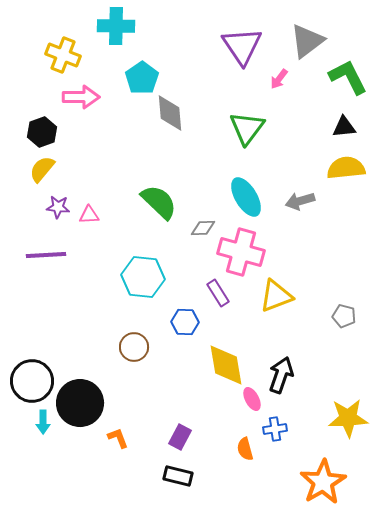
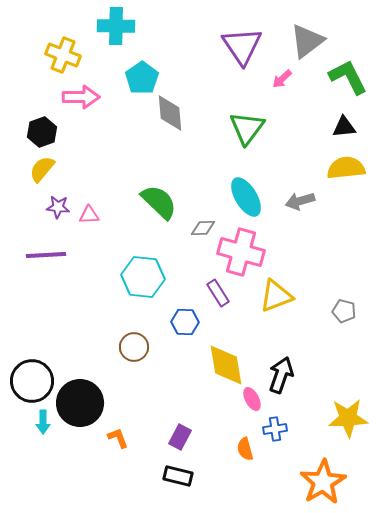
pink arrow at (279, 79): moved 3 px right; rotated 10 degrees clockwise
gray pentagon at (344, 316): moved 5 px up
